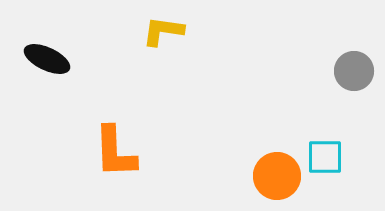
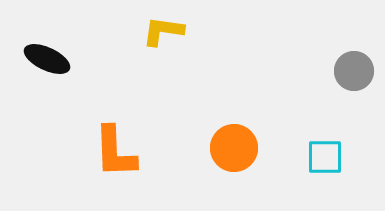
orange circle: moved 43 px left, 28 px up
